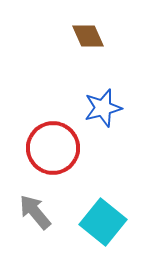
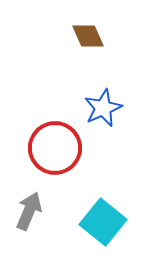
blue star: rotated 9 degrees counterclockwise
red circle: moved 2 px right
gray arrow: moved 6 px left, 1 px up; rotated 63 degrees clockwise
